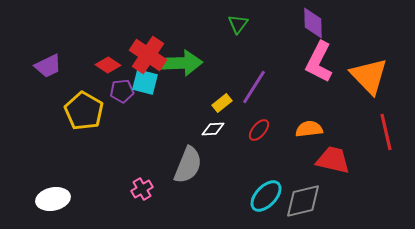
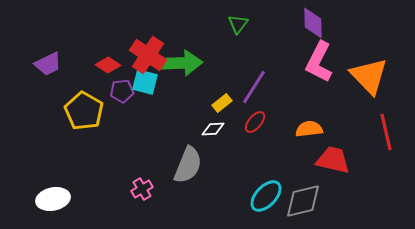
purple trapezoid: moved 2 px up
red ellipse: moved 4 px left, 8 px up
